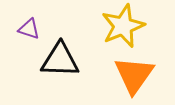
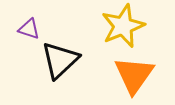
black triangle: rotated 45 degrees counterclockwise
